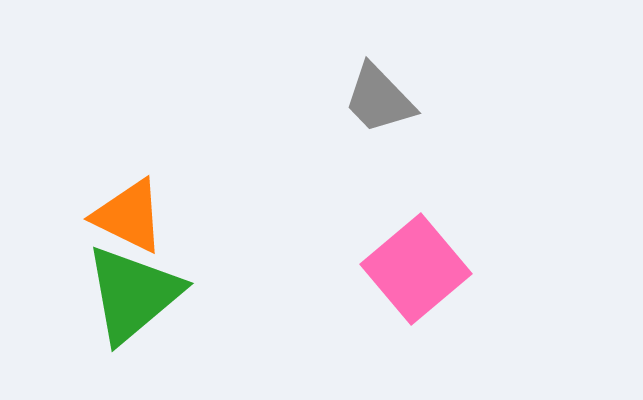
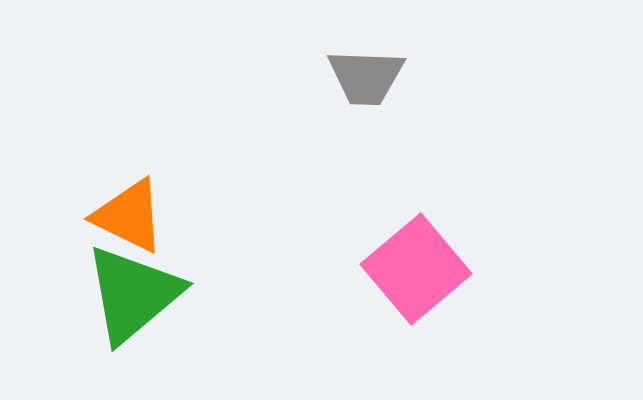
gray trapezoid: moved 13 px left, 22 px up; rotated 44 degrees counterclockwise
